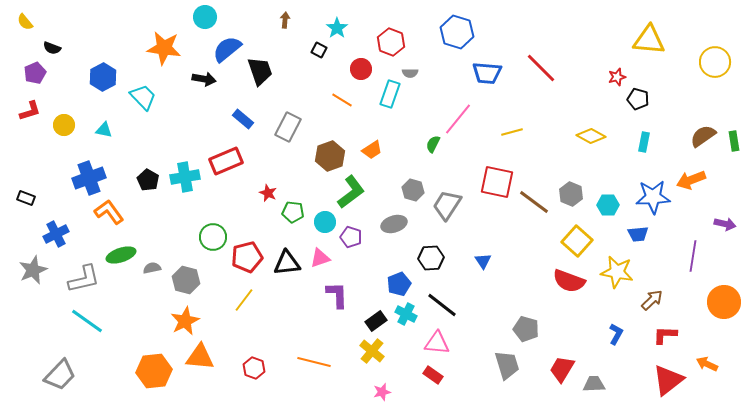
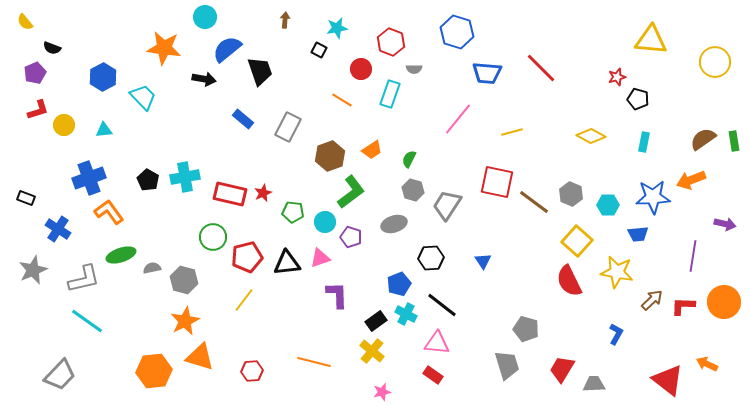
cyan star at (337, 28): rotated 25 degrees clockwise
yellow triangle at (649, 40): moved 2 px right
gray semicircle at (410, 73): moved 4 px right, 4 px up
red L-shape at (30, 111): moved 8 px right, 1 px up
cyan triangle at (104, 130): rotated 18 degrees counterclockwise
brown semicircle at (703, 136): moved 3 px down
green semicircle at (433, 144): moved 24 px left, 15 px down
red rectangle at (226, 161): moved 4 px right, 33 px down; rotated 36 degrees clockwise
red star at (268, 193): moved 5 px left; rotated 24 degrees clockwise
blue cross at (56, 234): moved 2 px right, 5 px up; rotated 30 degrees counterclockwise
gray hexagon at (186, 280): moved 2 px left
red semicircle at (569, 281): rotated 44 degrees clockwise
red L-shape at (665, 335): moved 18 px right, 29 px up
orange triangle at (200, 357): rotated 12 degrees clockwise
red hexagon at (254, 368): moved 2 px left, 3 px down; rotated 25 degrees counterclockwise
red triangle at (668, 380): rotated 44 degrees counterclockwise
